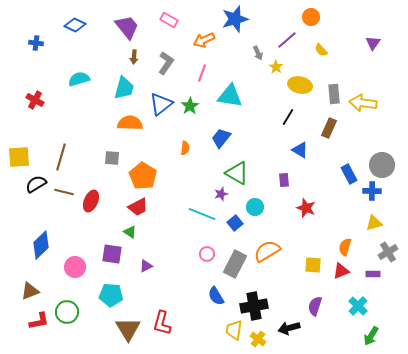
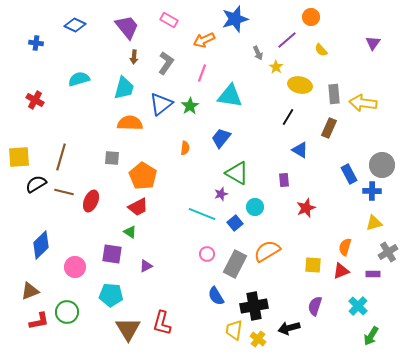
red star at (306, 208): rotated 30 degrees clockwise
